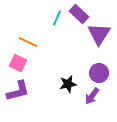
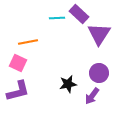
cyan line: rotated 63 degrees clockwise
orange line: rotated 36 degrees counterclockwise
